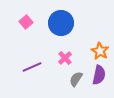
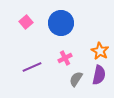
pink cross: rotated 16 degrees clockwise
